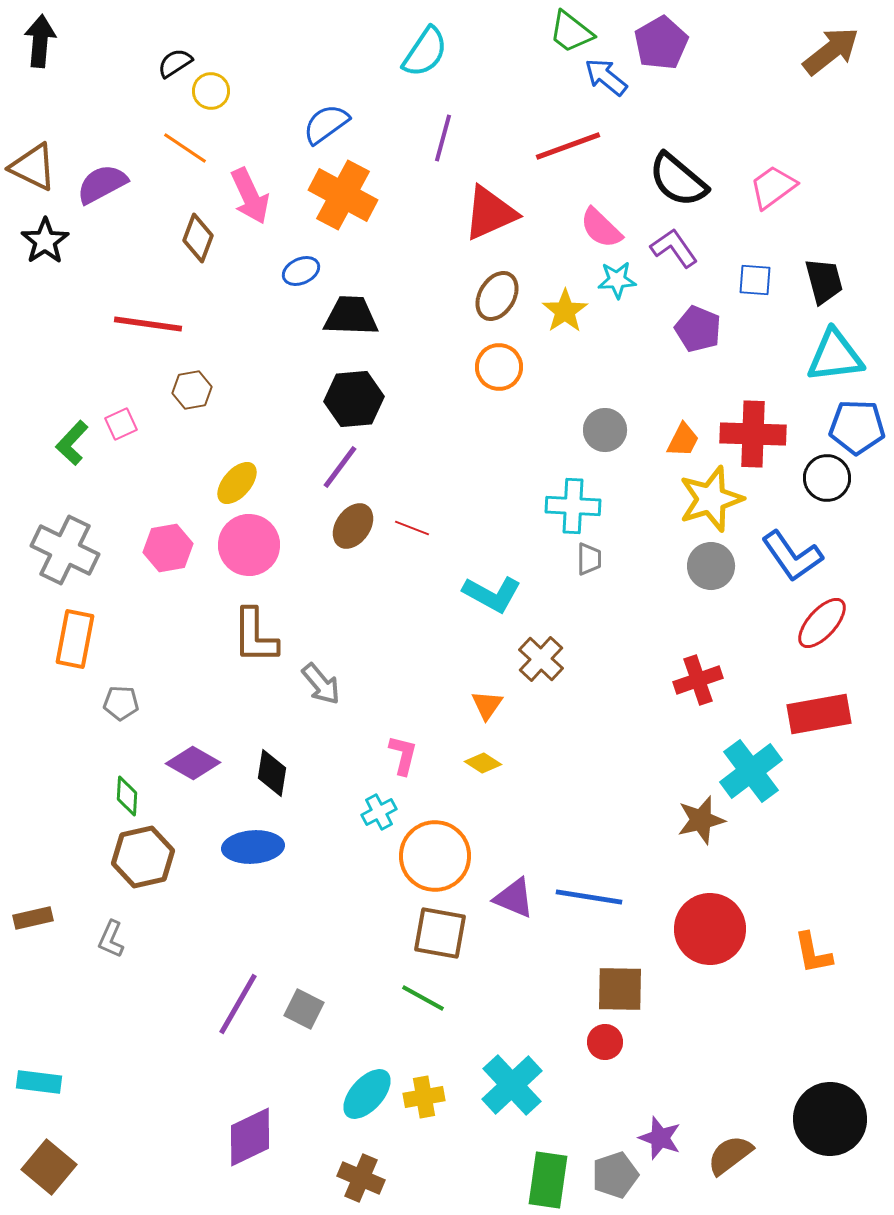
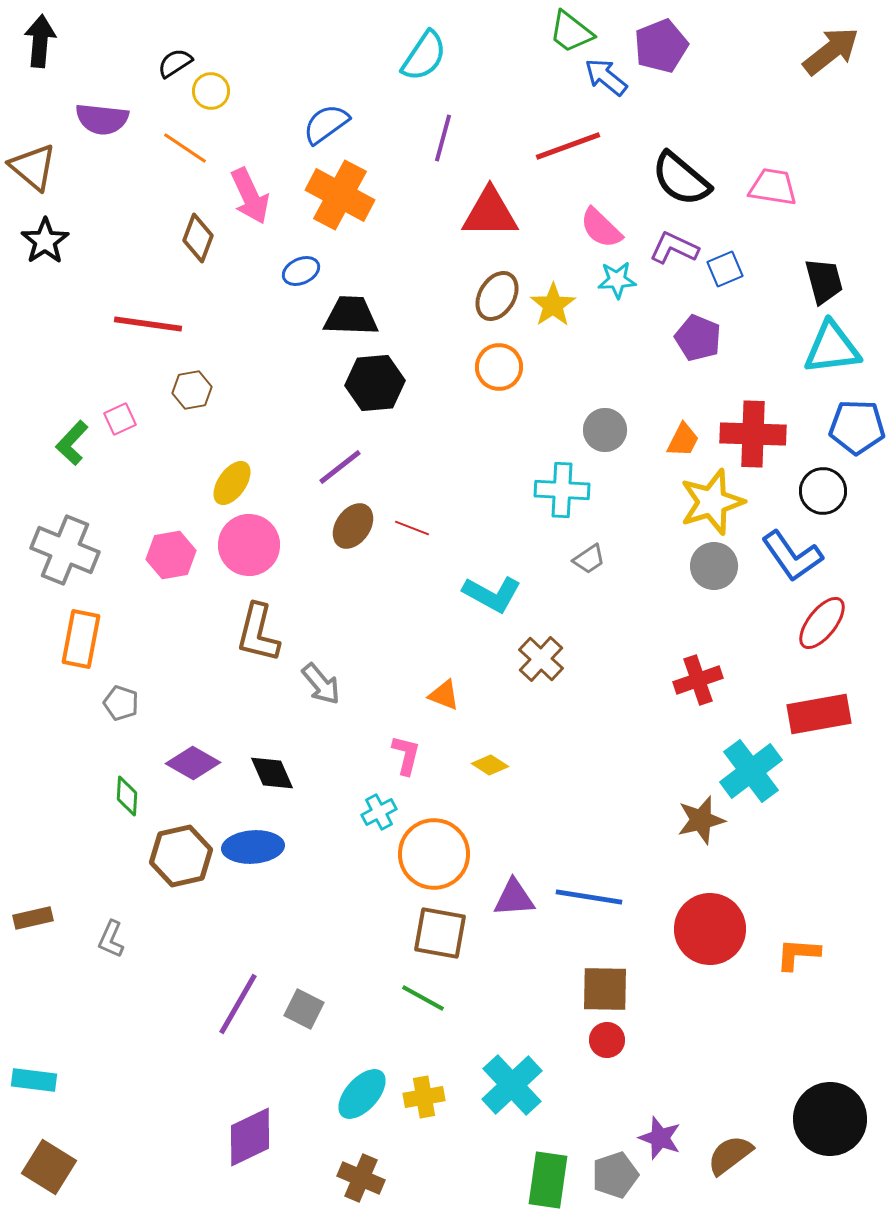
purple pentagon at (661, 43): moved 3 px down; rotated 8 degrees clockwise
cyan semicircle at (425, 52): moved 1 px left, 4 px down
brown triangle at (33, 167): rotated 14 degrees clockwise
black semicircle at (678, 180): moved 3 px right, 1 px up
purple semicircle at (102, 184): moved 65 px up; rotated 146 degrees counterclockwise
pink trapezoid at (773, 187): rotated 45 degrees clockwise
orange cross at (343, 195): moved 3 px left
red triangle at (490, 213): rotated 24 degrees clockwise
purple L-shape at (674, 248): rotated 30 degrees counterclockwise
blue square at (755, 280): moved 30 px left, 11 px up; rotated 27 degrees counterclockwise
yellow star at (565, 311): moved 12 px left, 6 px up
purple pentagon at (698, 329): moved 9 px down
cyan triangle at (835, 356): moved 3 px left, 8 px up
black hexagon at (354, 399): moved 21 px right, 16 px up
pink square at (121, 424): moved 1 px left, 5 px up
purple line at (340, 467): rotated 15 degrees clockwise
black circle at (827, 478): moved 4 px left, 13 px down
yellow ellipse at (237, 483): moved 5 px left; rotated 6 degrees counterclockwise
yellow star at (711, 499): moved 1 px right, 3 px down
cyan cross at (573, 506): moved 11 px left, 16 px up
pink hexagon at (168, 548): moved 3 px right, 7 px down
gray cross at (65, 550): rotated 4 degrees counterclockwise
gray trapezoid at (589, 559): rotated 56 degrees clockwise
gray circle at (711, 566): moved 3 px right
red ellipse at (822, 623): rotated 4 degrees counterclockwise
brown L-shape at (255, 636): moved 3 px right, 3 px up; rotated 14 degrees clockwise
orange rectangle at (75, 639): moved 6 px right
gray pentagon at (121, 703): rotated 16 degrees clockwise
orange triangle at (487, 705): moved 43 px left, 10 px up; rotated 44 degrees counterclockwise
pink L-shape at (403, 755): moved 3 px right
yellow diamond at (483, 763): moved 7 px right, 2 px down
black diamond at (272, 773): rotated 33 degrees counterclockwise
orange circle at (435, 856): moved 1 px left, 2 px up
brown hexagon at (143, 857): moved 38 px right, 1 px up
purple triangle at (514, 898): rotated 27 degrees counterclockwise
orange L-shape at (813, 953): moved 15 px left, 1 px down; rotated 105 degrees clockwise
brown square at (620, 989): moved 15 px left
red circle at (605, 1042): moved 2 px right, 2 px up
cyan rectangle at (39, 1082): moved 5 px left, 2 px up
cyan ellipse at (367, 1094): moved 5 px left
brown square at (49, 1167): rotated 8 degrees counterclockwise
